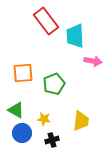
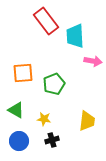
yellow trapezoid: moved 6 px right
blue circle: moved 3 px left, 8 px down
